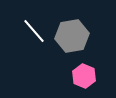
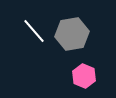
gray hexagon: moved 2 px up
